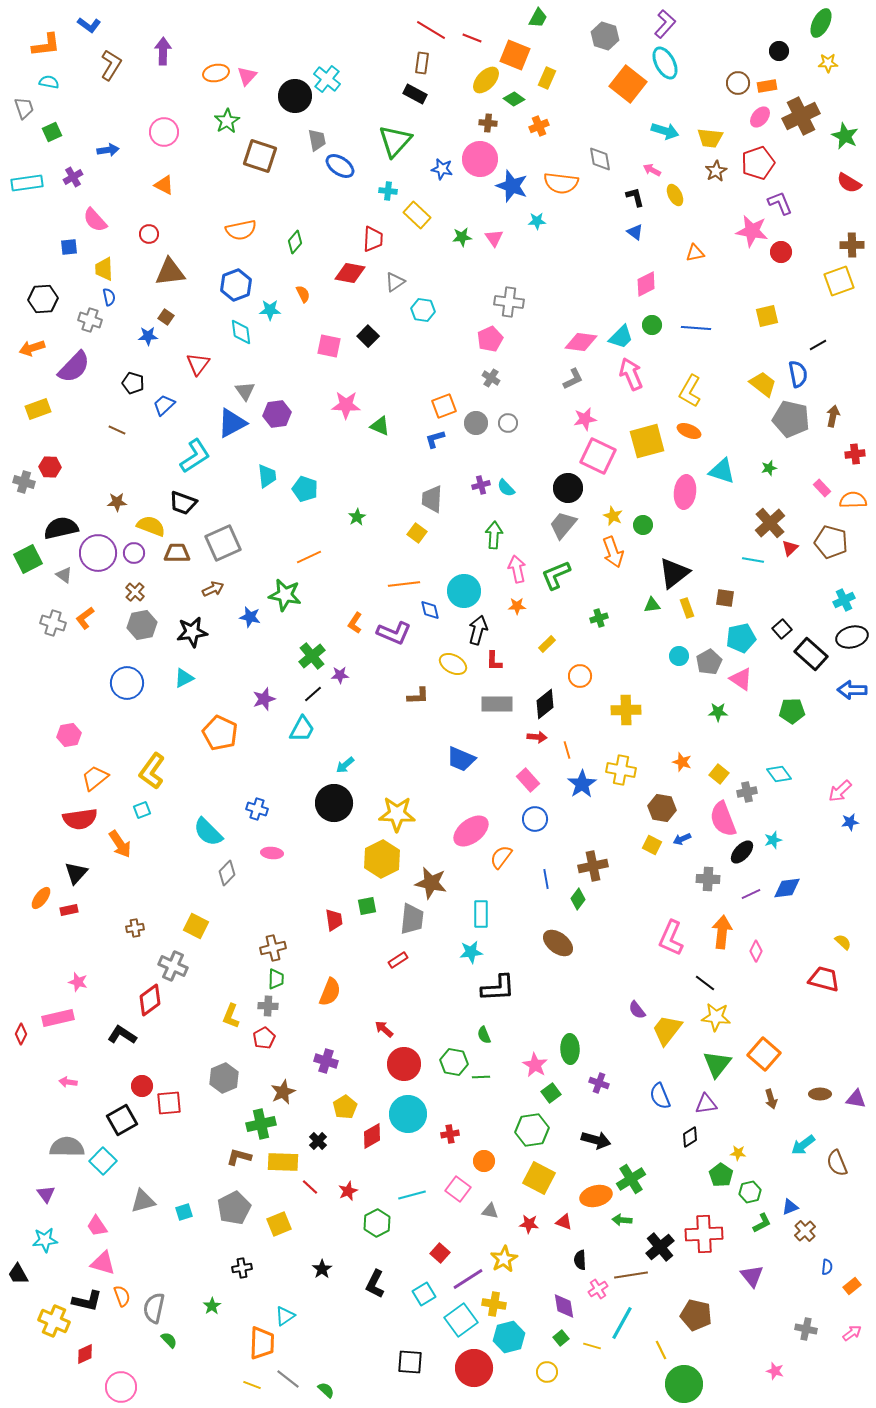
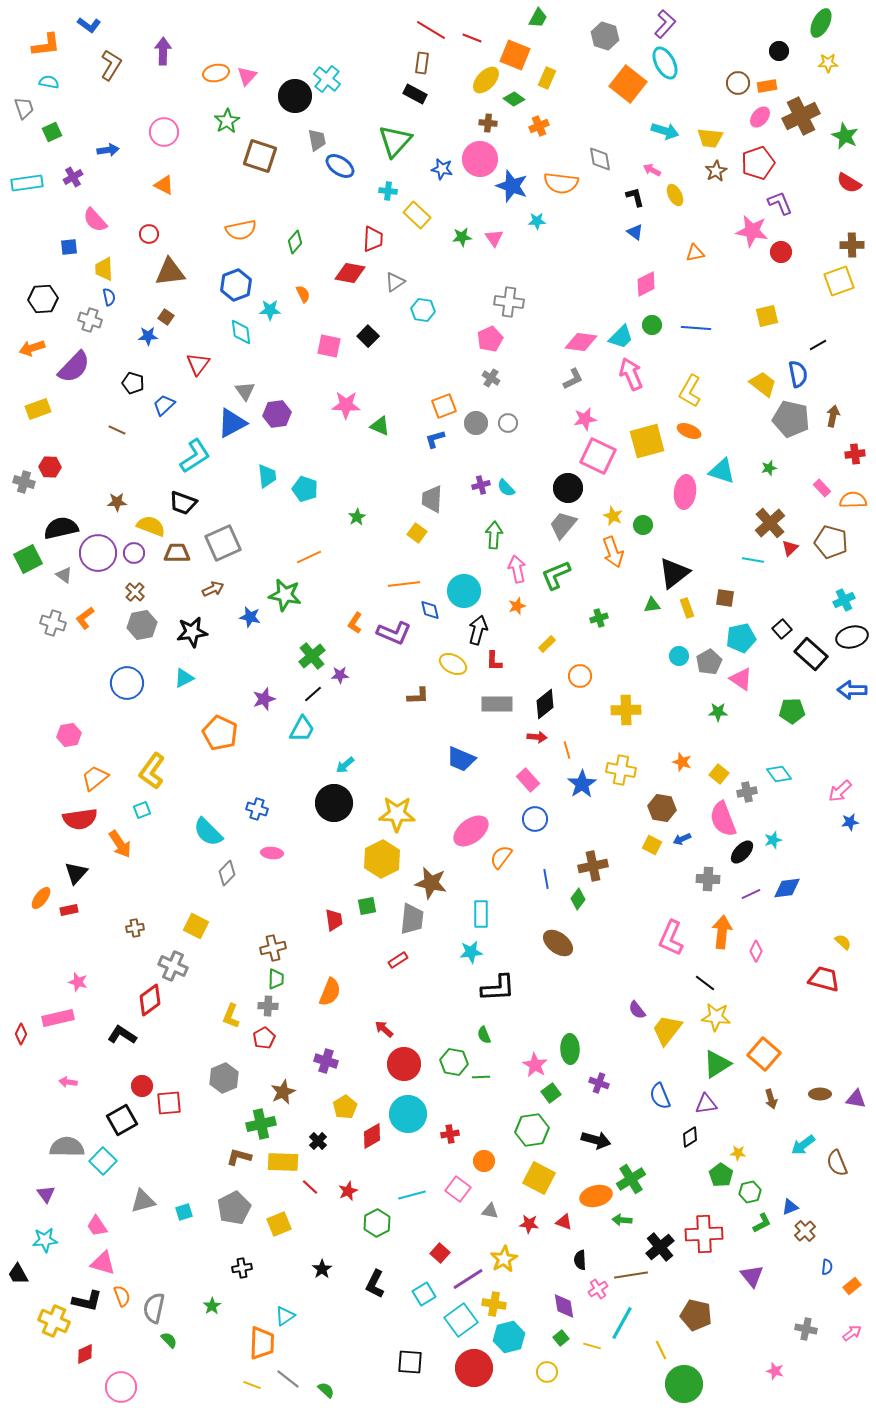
orange star at (517, 606): rotated 18 degrees counterclockwise
green triangle at (717, 1064): rotated 20 degrees clockwise
